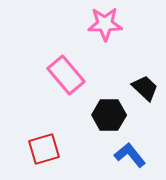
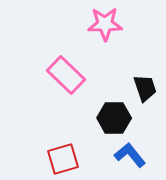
pink rectangle: rotated 6 degrees counterclockwise
black trapezoid: rotated 28 degrees clockwise
black hexagon: moved 5 px right, 3 px down
red square: moved 19 px right, 10 px down
